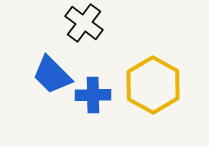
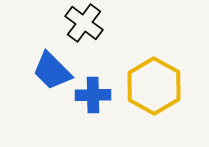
blue trapezoid: moved 4 px up
yellow hexagon: moved 1 px right, 1 px down
